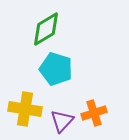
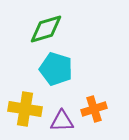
green diamond: rotated 15 degrees clockwise
orange cross: moved 4 px up
purple triangle: rotated 45 degrees clockwise
